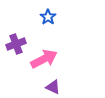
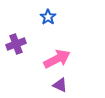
pink arrow: moved 13 px right
purple triangle: moved 7 px right, 2 px up
